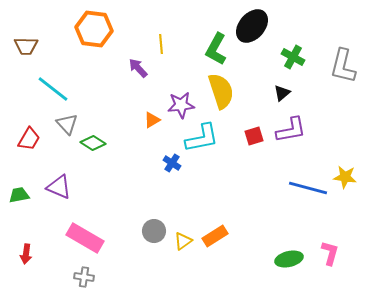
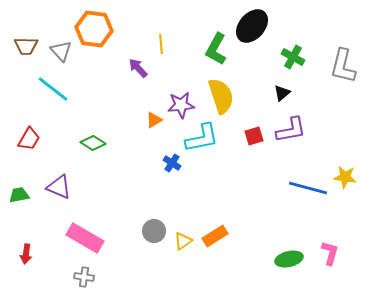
yellow semicircle: moved 5 px down
orange triangle: moved 2 px right
gray triangle: moved 6 px left, 73 px up
